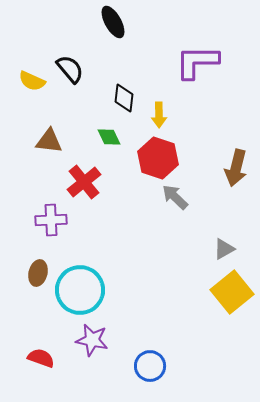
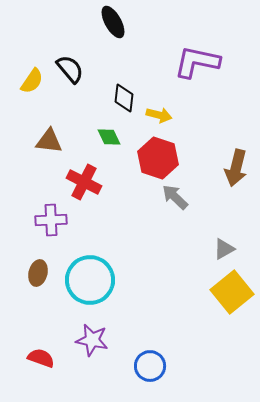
purple L-shape: rotated 12 degrees clockwise
yellow semicircle: rotated 80 degrees counterclockwise
yellow arrow: rotated 75 degrees counterclockwise
red cross: rotated 24 degrees counterclockwise
cyan circle: moved 10 px right, 10 px up
